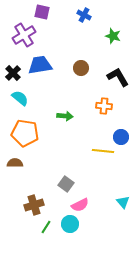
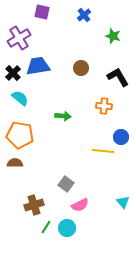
blue cross: rotated 24 degrees clockwise
purple cross: moved 5 px left, 3 px down
blue trapezoid: moved 2 px left, 1 px down
green arrow: moved 2 px left
orange pentagon: moved 5 px left, 2 px down
cyan circle: moved 3 px left, 4 px down
